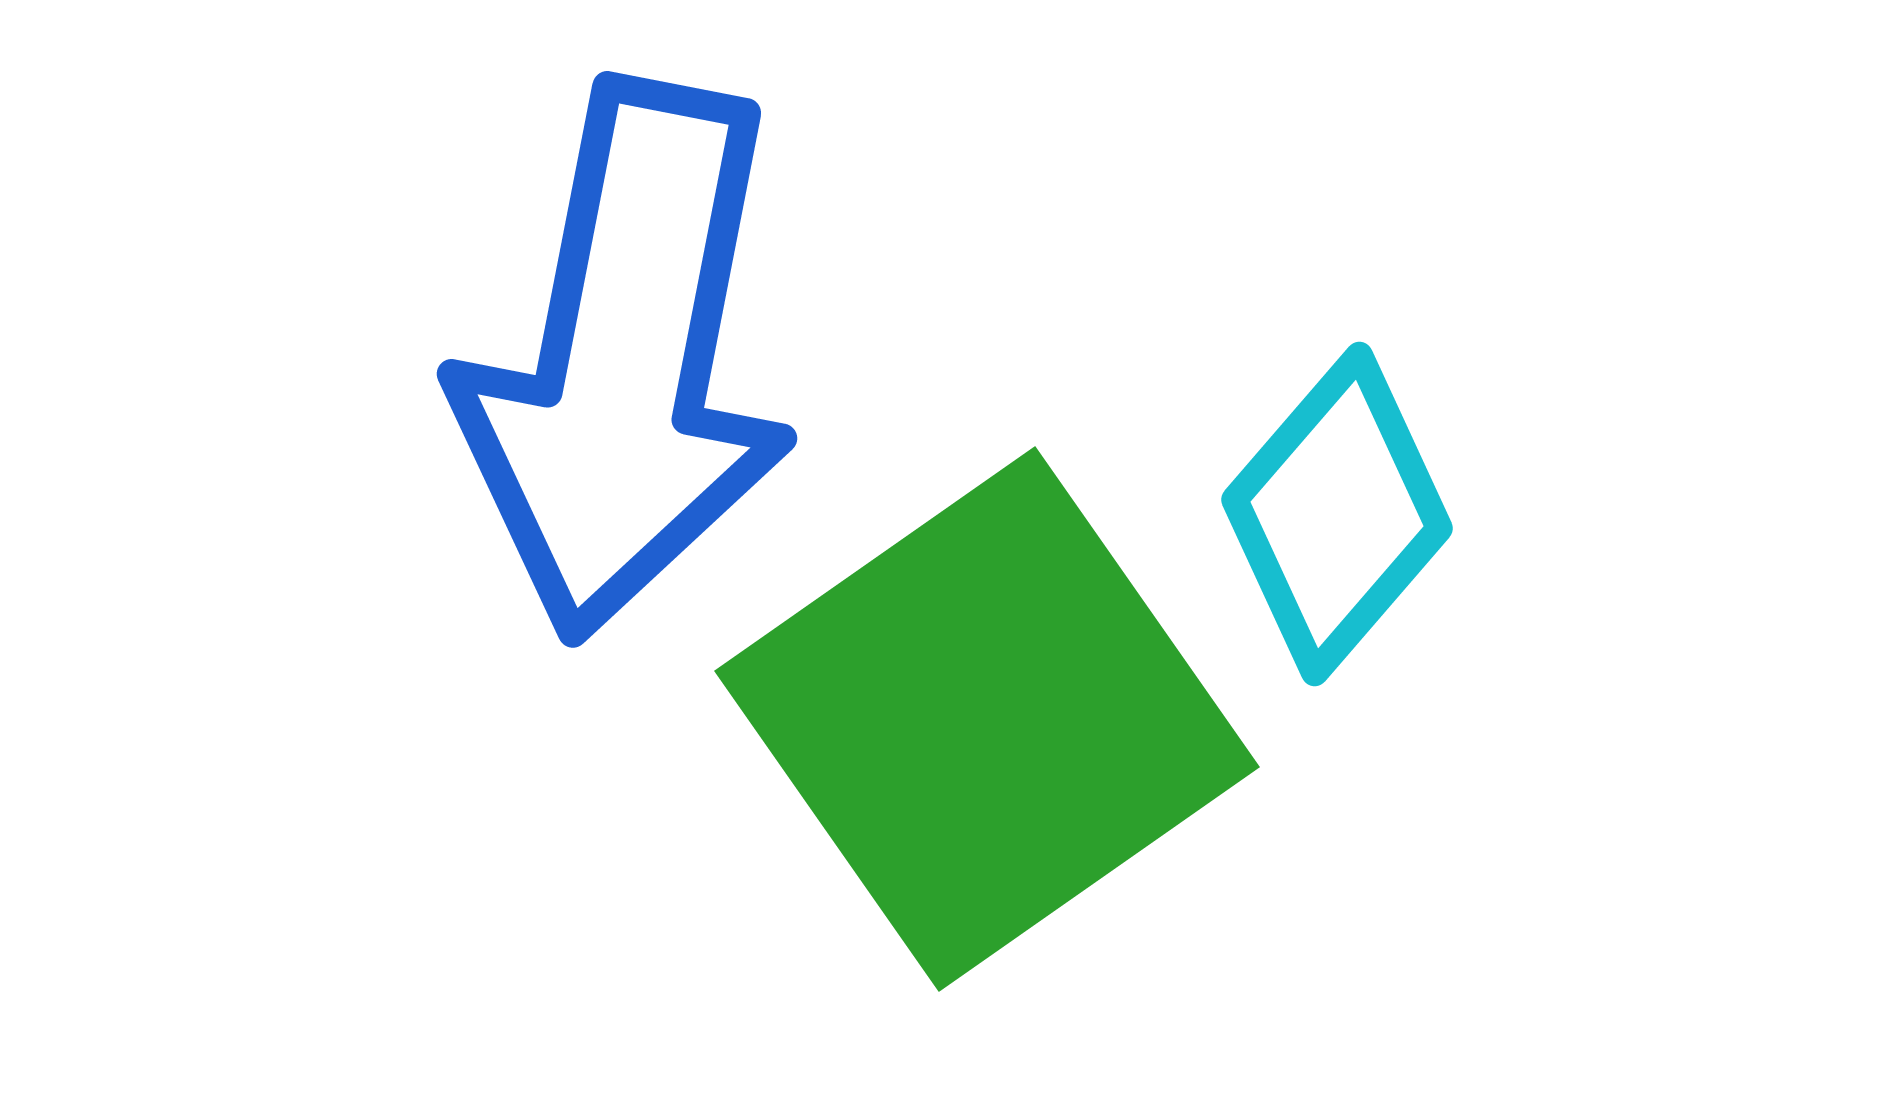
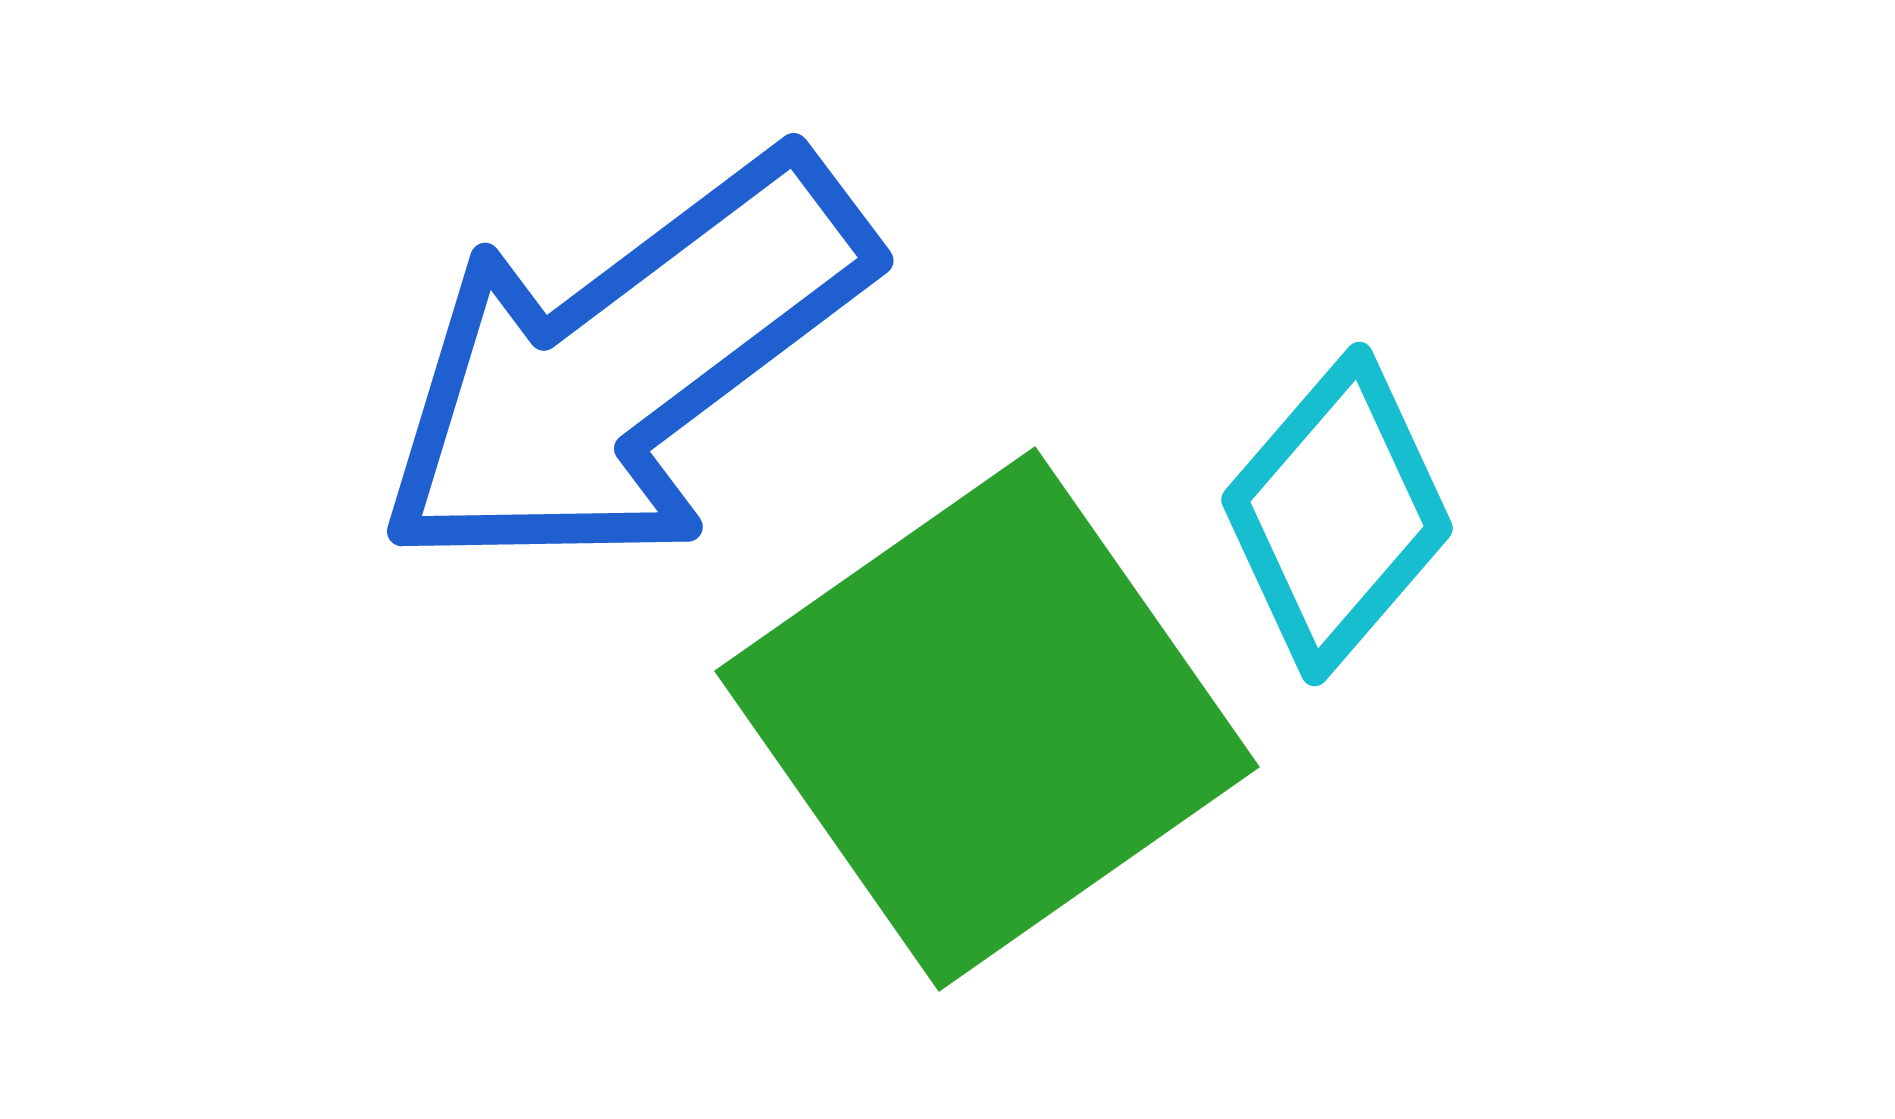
blue arrow: moved 2 px left, 4 px down; rotated 42 degrees clockwise
